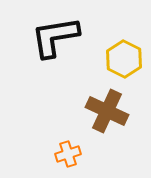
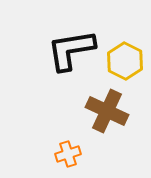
black L-shape: moved 16 px right, 13 px down
yellow hexagon: moved 1 px right, 2 px down
